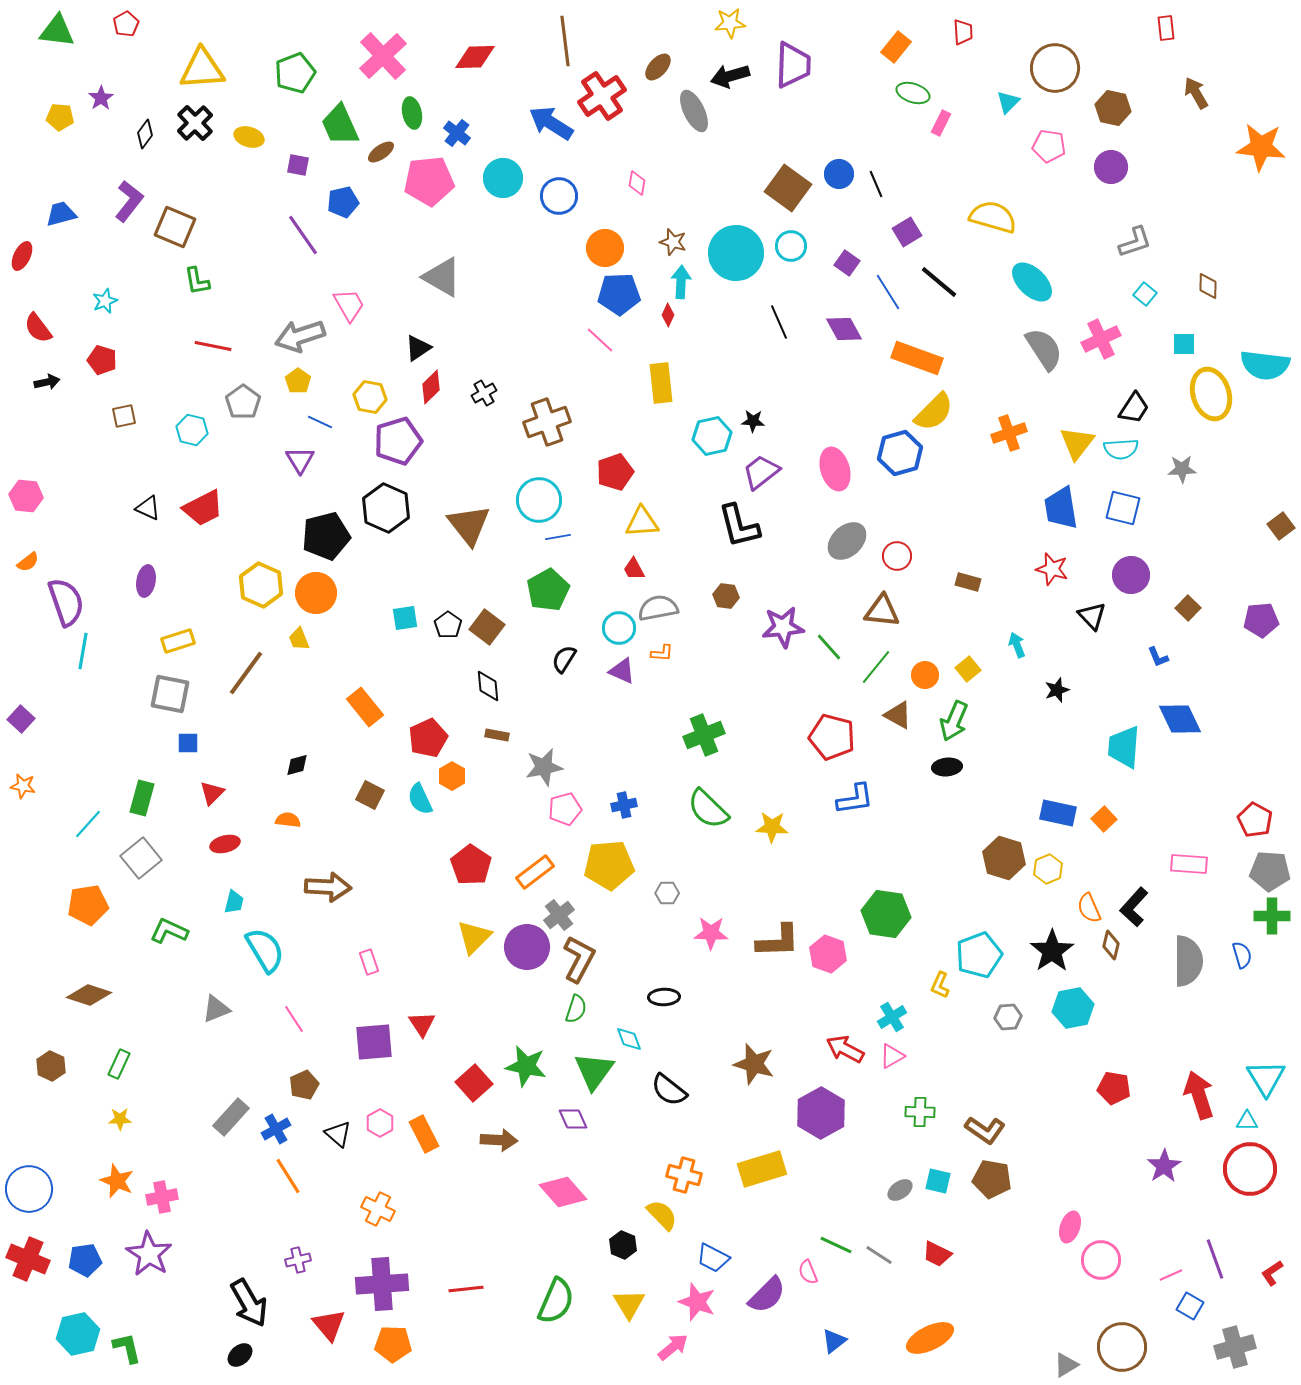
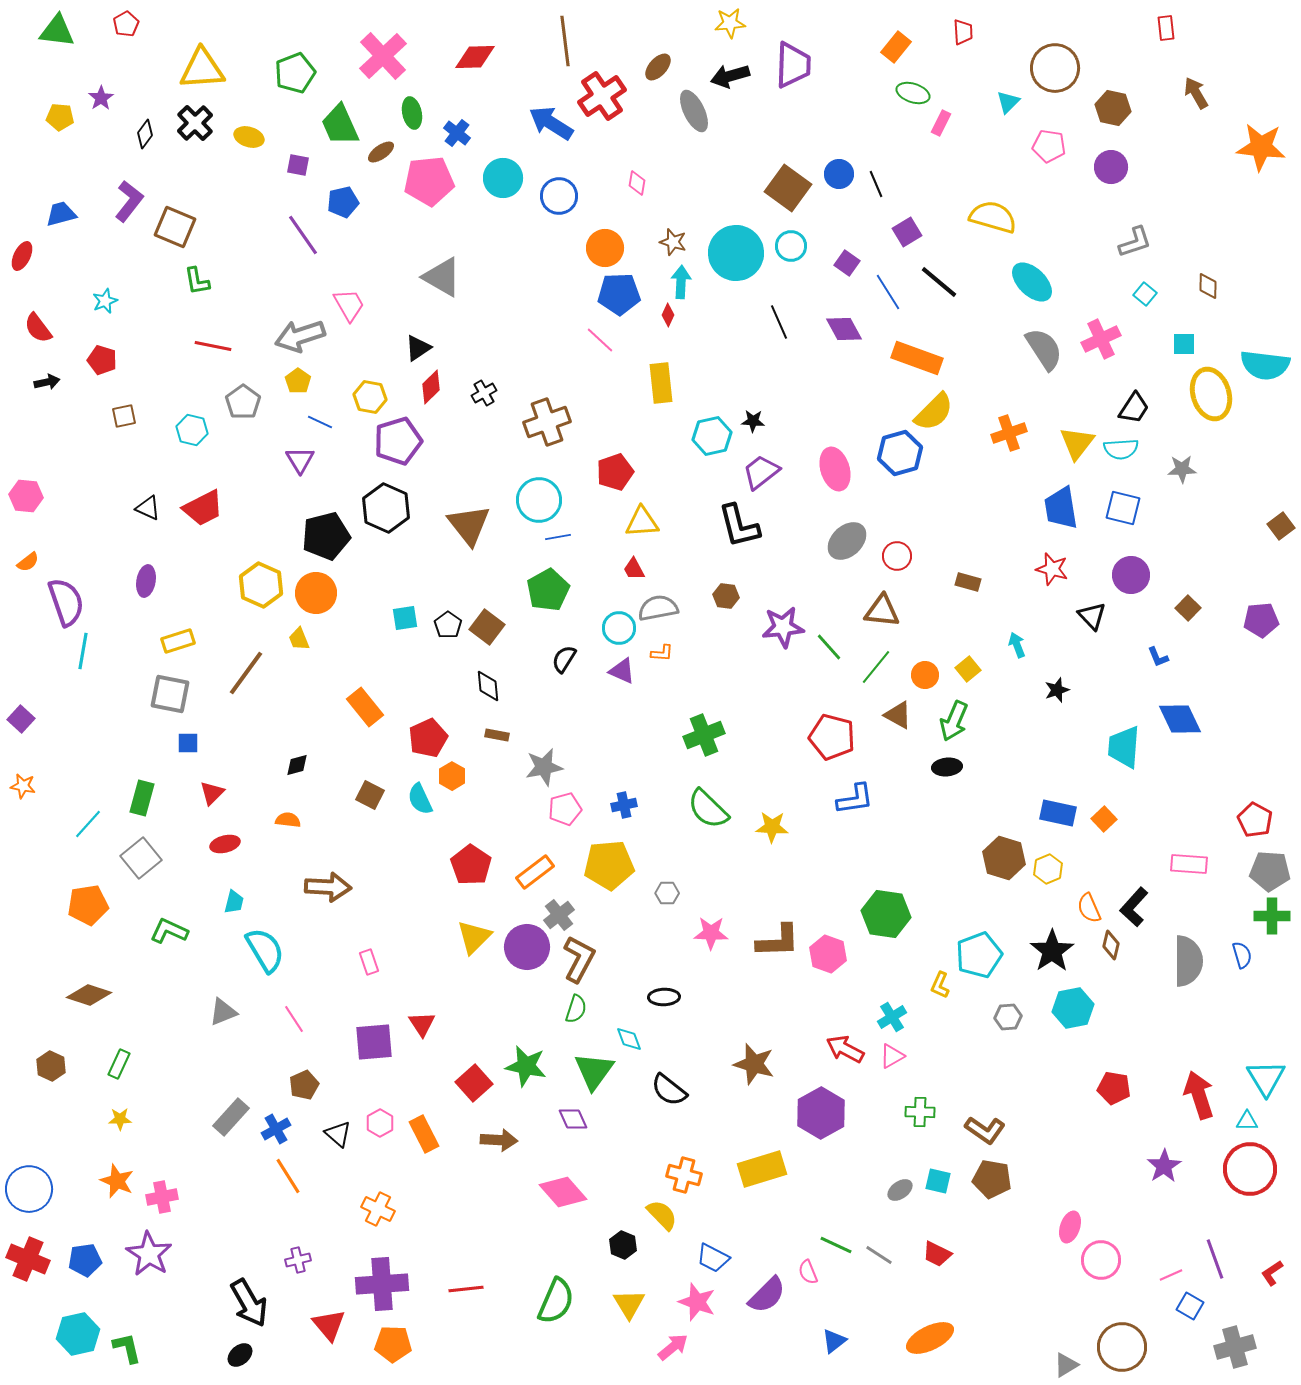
gray triangle at (216, 1009): moved 7 px right, 3 px down
